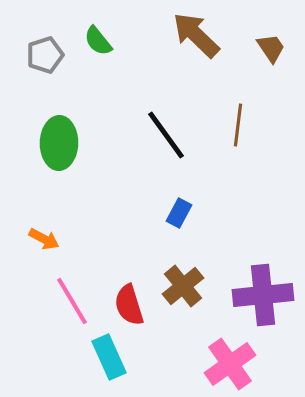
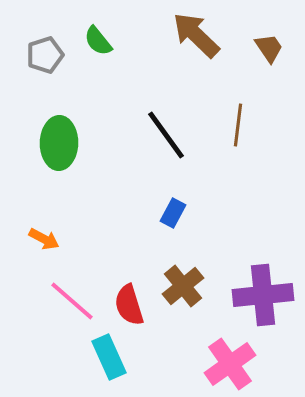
brown trapezoid: moved 2 px left
blue rectangle: moved 6 px left
pink line: rotated 18 degrees counterclockwise
